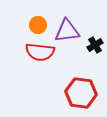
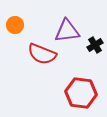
orange circle: moved 23 px left
red semicircle: moved 2 px right, 2 px down; rotated 16 degrees clockwise
